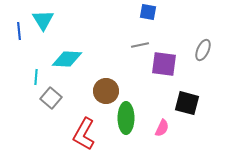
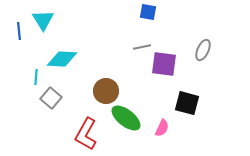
gray line: moved 2 px right, 2 px down
cyan diamond: moved 5 px left
green ellipse: rotated 52 degrees counterclockwise
red L-shape: moved 2 px right
